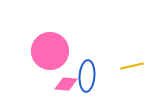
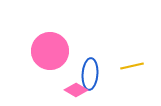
blue ellipse: moved 3 px right, 2 px up
pink diamond: moved 10 px right, 6 px down; rotated 25 degrees clockwise
